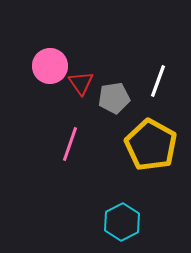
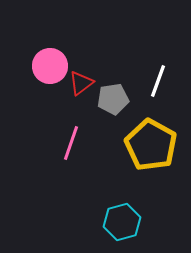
red triangle: rotated 28 degrees clockwise
gray pentagon: moved 1 px left, 1 px down
pink line: moved 1 px right, 1 px up
cyan hexagon: rotated 12 degrees clockwise
